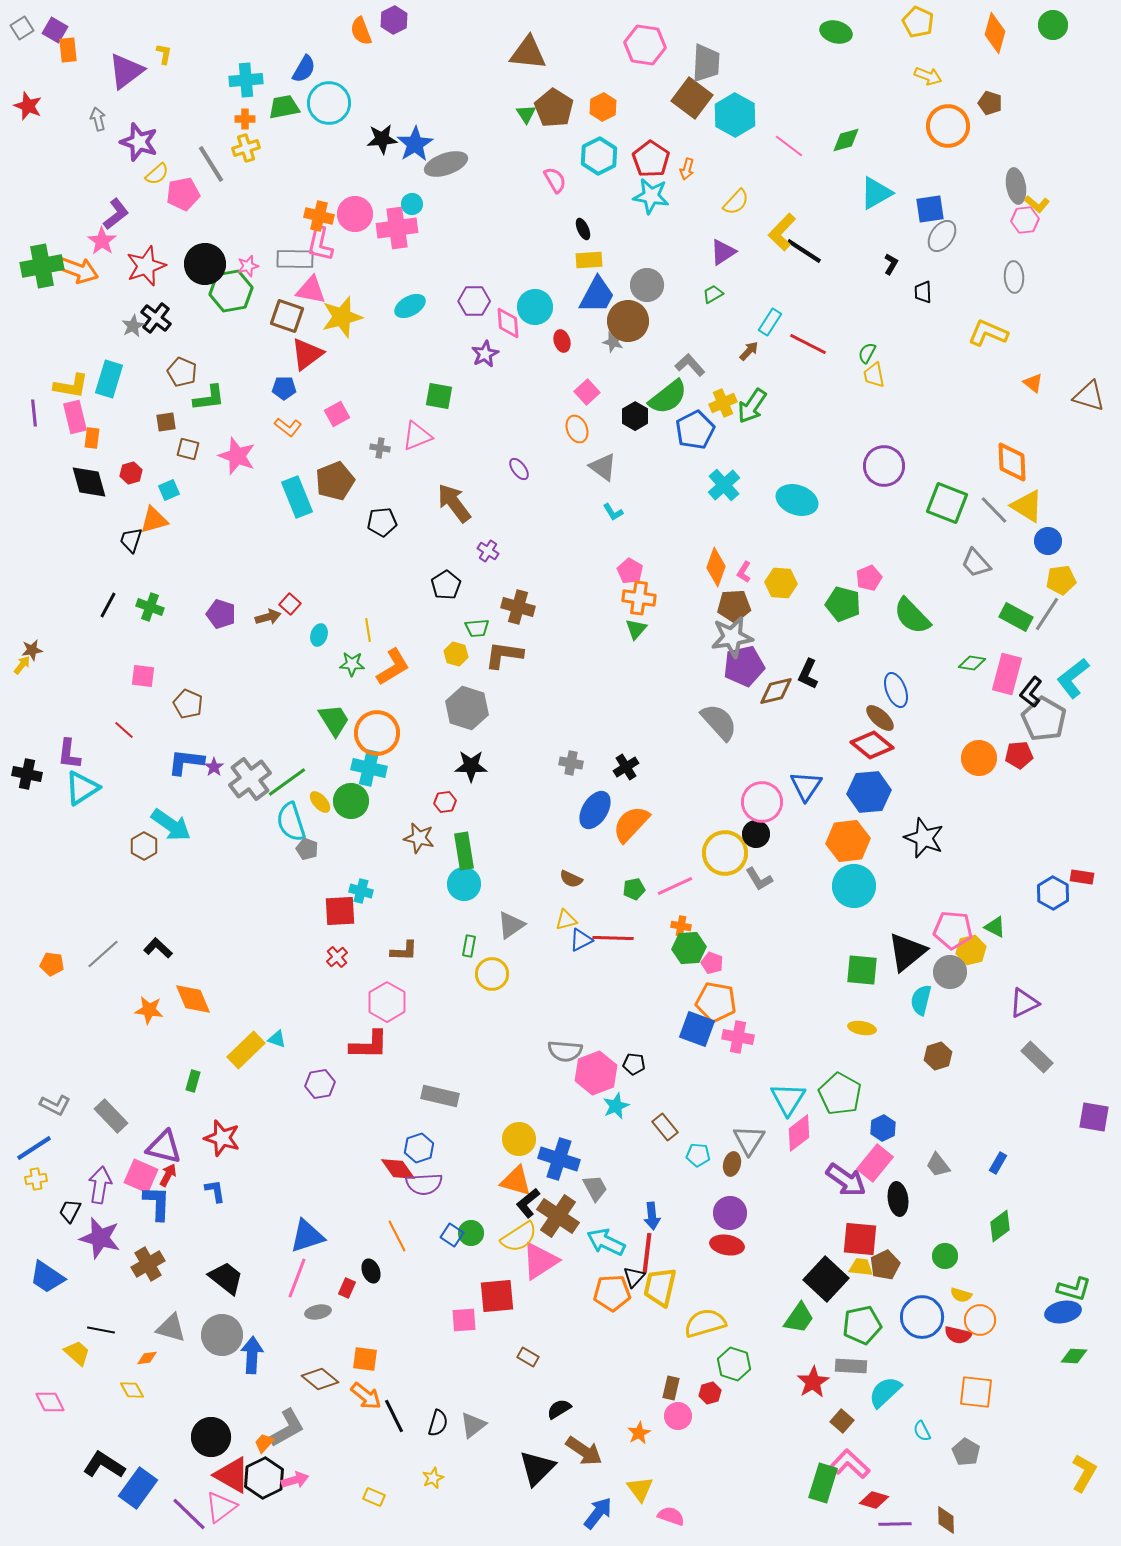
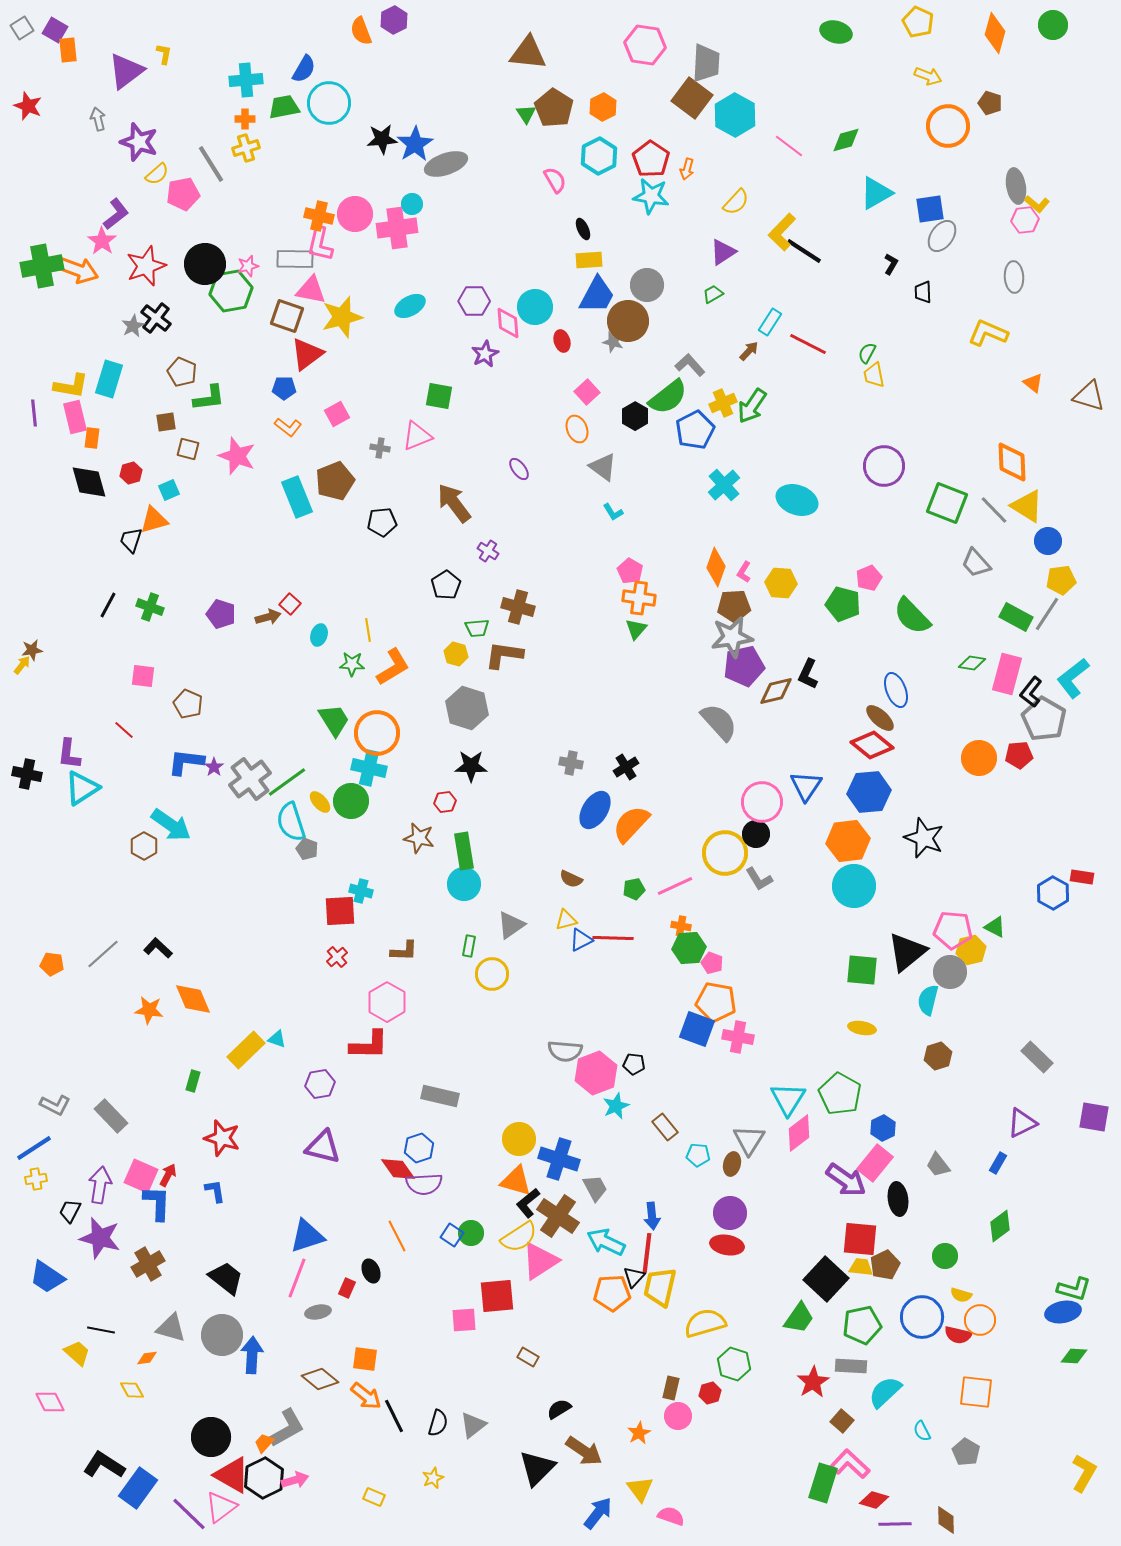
cyan semicircle at (921, 1000): moved 7 px right
purple triangle at (1024, 1003): moved 2 px left, 120 px down
purple triangle at (164, 1147): moved 159 px right
